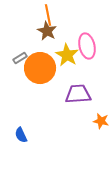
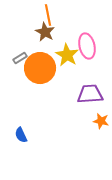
brown star: moved 2 px left, 1 px down
purple trapezoid: moved 12 px right
